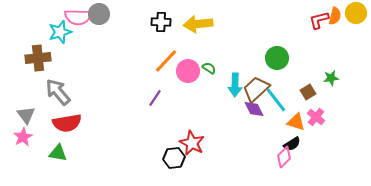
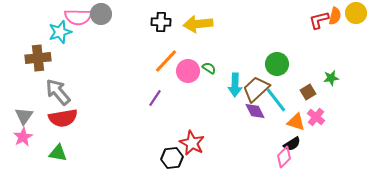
gray circle: moved 2 px right
green circle: moved 6 px down
purple diamond: moved 1 px right, 2 px down
gray triangle: moved 2 px left, 1 px down; rotated 12 degrees clockwise
red semicircle: moved 4 px left, 5 px up
black hexagon: moved 2 px left
